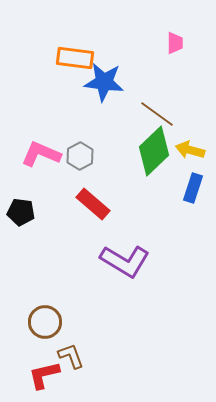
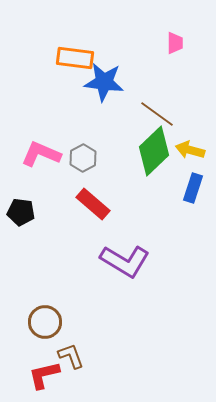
gray hexagon: moved 3 px right, 2 px down
